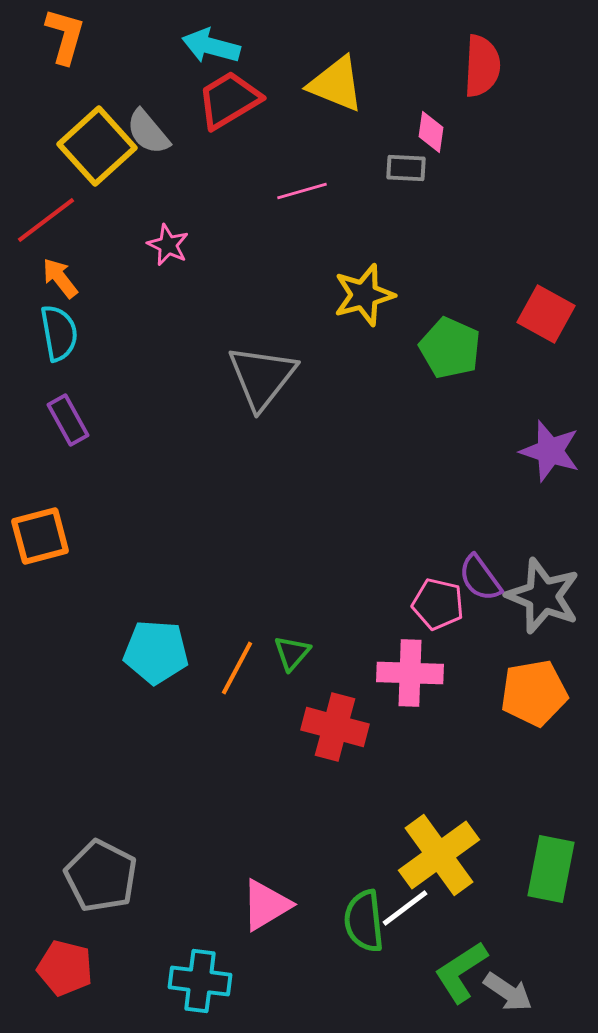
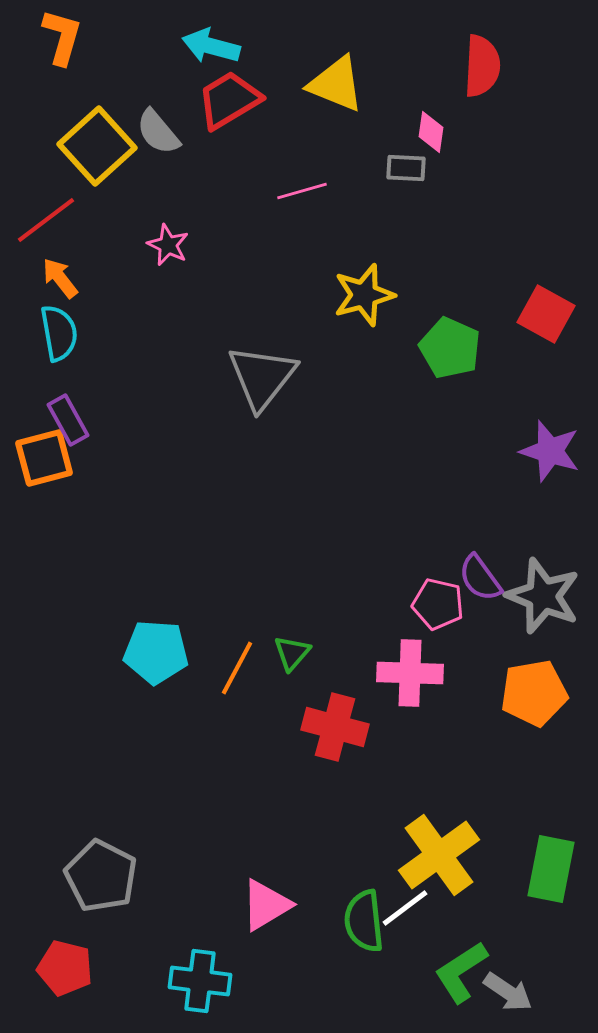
orange L-shape: moved 3 px left, 1 px down
gray semicircle: moved 10 px right
orange square: moved 4 px right, 78 px up
